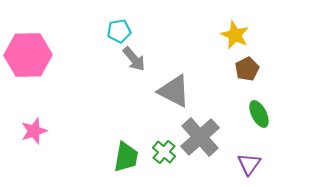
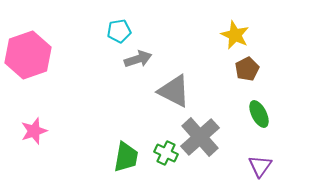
pink hexagon: rotated 18 degrees counterclockwise
gray arrow: moved 4 px right; rotated 68 degrees counterclockwise
green cross: moved 2 px right, 1 px down; rotated 15 degrees counterclockwise
purple triangle: moved 11 px right, 2 px down
